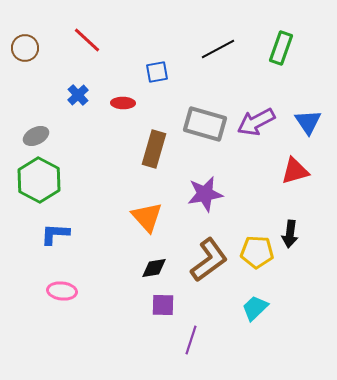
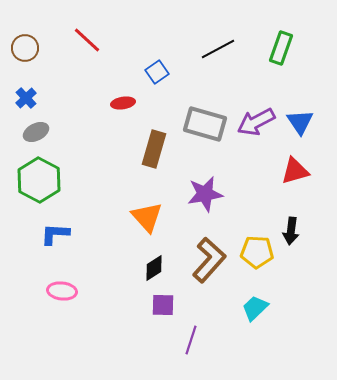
blue square: rotated 25 degrees counterclockwise
blue cross: moved 52 px left, 3 px down
red ellipse: rotated 10 degrees counterclockwise
blue triangle: moved 8 px left
gray ellipse: moved 4 px up
black arrow: moved 1 px right, 3 px up
brown L-shape: rotated 12 degrees counterclockwise
black diamond: rotated 24 degrees counterclockwise
